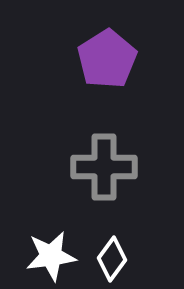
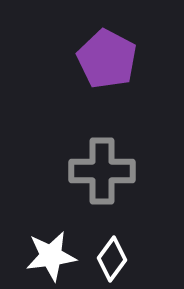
purple pentagon: rotated 12 degrees counterclockwise
gray cross: moved 2 px left, 4 px down
